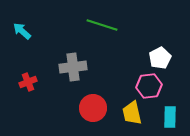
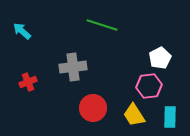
yellow trapezoid: moved 2 px right, 2 px down; rotated 20 degrees counterclockwise
